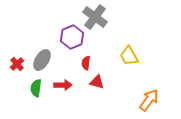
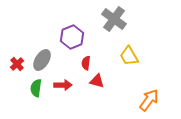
gray cross: moved 19 px right, 2 px down
red triangle: moved 1 px up
